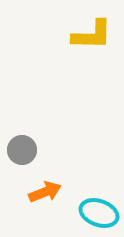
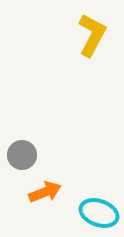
yellow L-shape: rotated 63 degrees counterclockwise
gray circle: moved 5 px down
